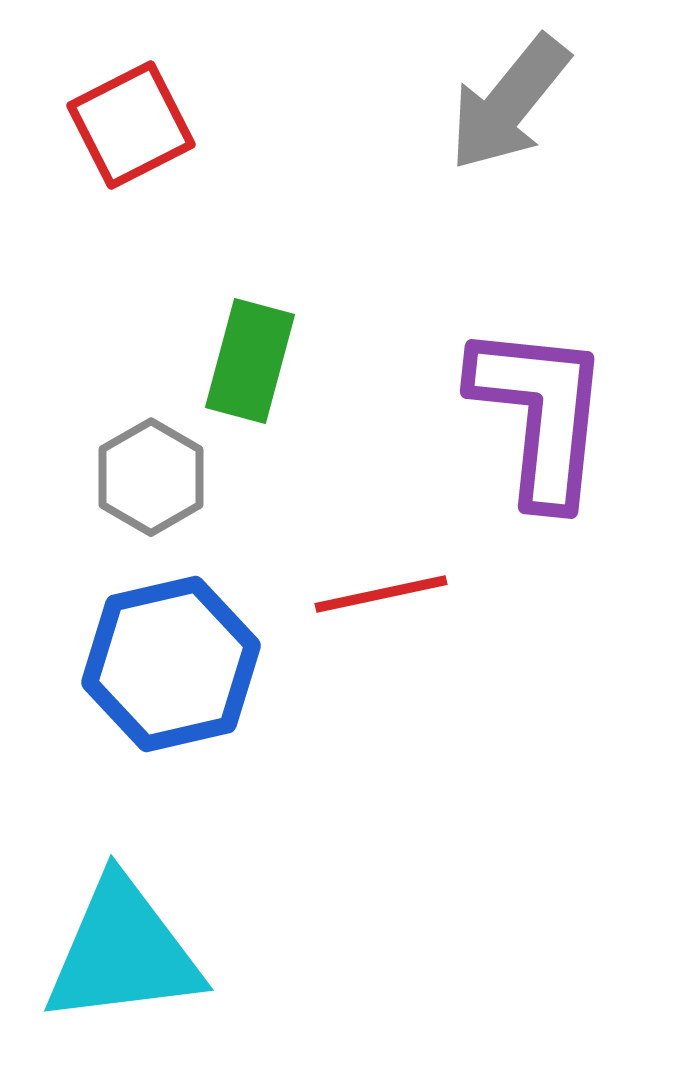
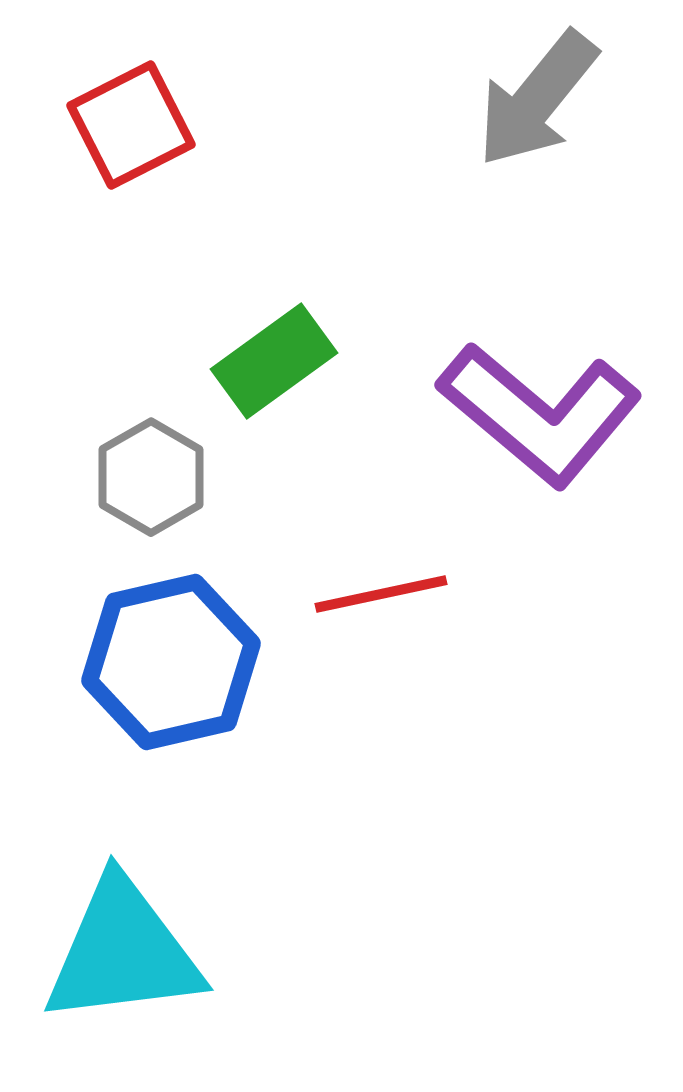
gray arrow: moved 28 px right, 4 px up
green rectangle: moved 24 px right; rotated 39 degrees clockwise
purple L-shape: rotated 124 degrees clockwise
blue hexagon: moved 2 px up
